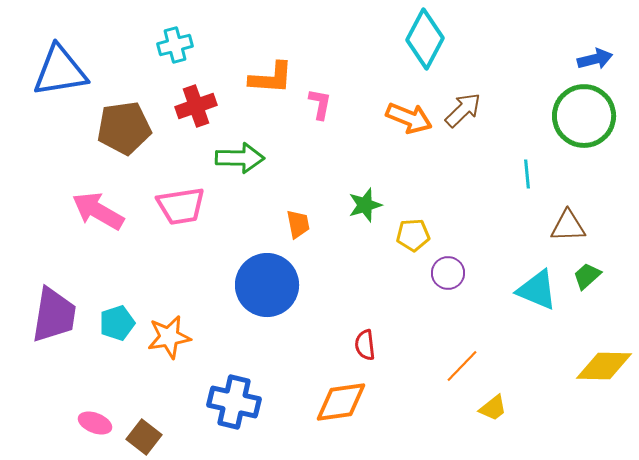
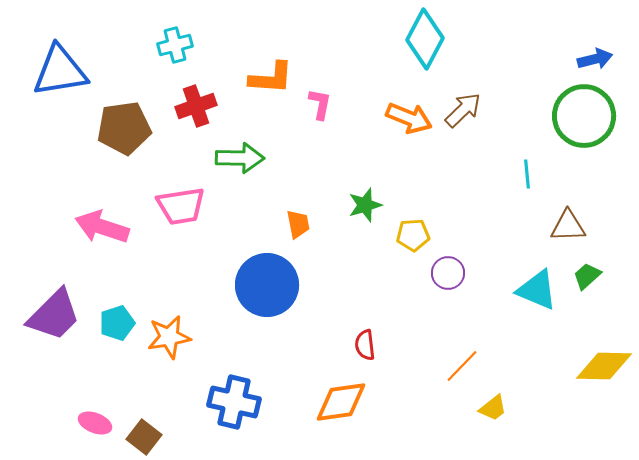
pink arrow: moved 4 px right, 16 px down; rotated 12 degrees counterclockwise
purple trapezoid: rotated 36 degrees clockwise
